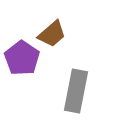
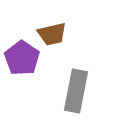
brown trapezoid: rotated 28 degrees clockwise
